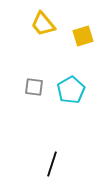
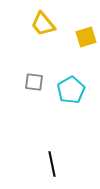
yellow square: moved 3 px right, 1 px down
gray square: moved 5 px up
black line: rotated 30 degrees counterclockwise
